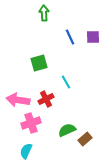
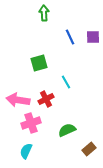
brown rectangle: moved 4 px right, 10 px down
